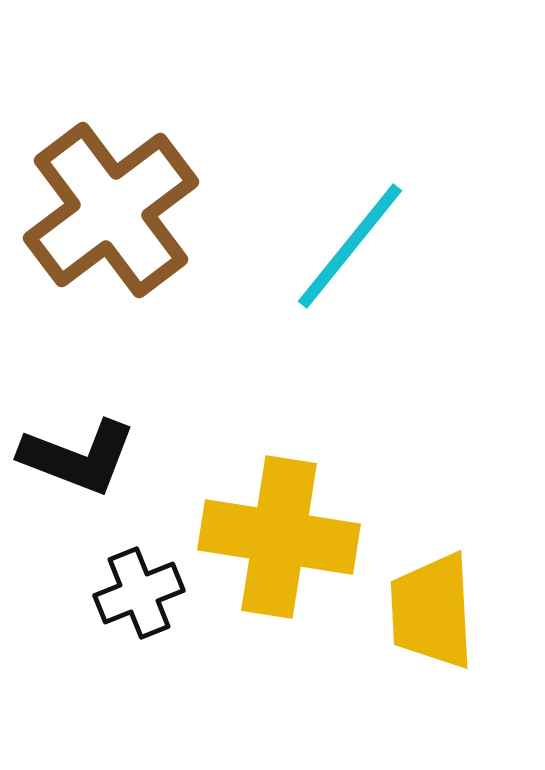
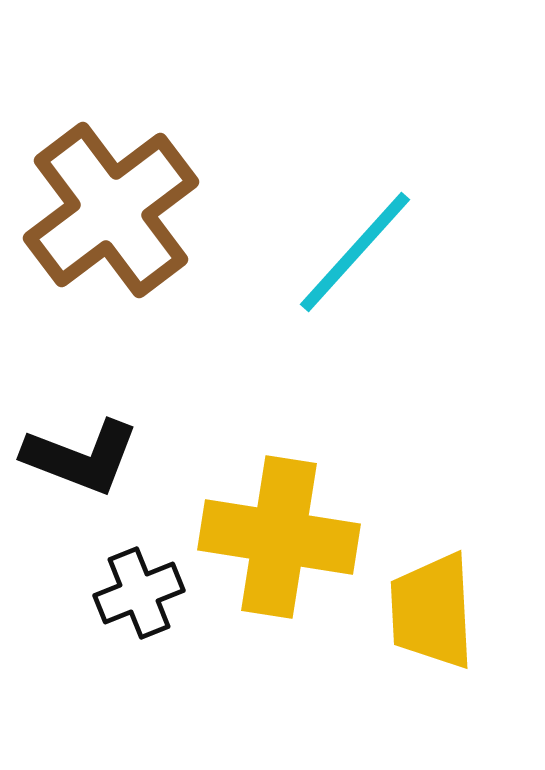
cyan line: moved 5 px right, 6 px down; rotated 3 degrees clockwise
black L-shape: moved 3 px right
